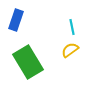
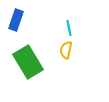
cyan line: moved 3 px left, 1 px down
yellow semicircle: moved 4 px left; rotated 42 degrees counterclockwise
